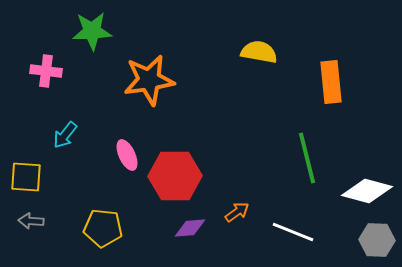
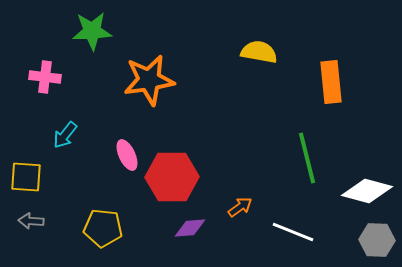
pink cross: moved 1 px left, 6 px down
red hexagon: moved 3 px left, 1 px down
orange arrow: moved 3 px right, 5 px up
